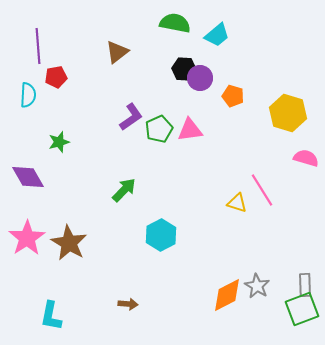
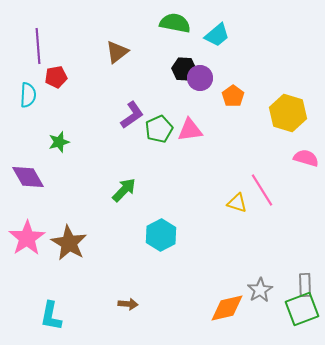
orange pentagon: rotated 20 degrees clockwise
purple L-shape: moved 1 px right, 2 px up
gray star: moved 3 px right, 4 px down; rotated 10 degrees clockwise
orange diamond: moved 13 px down; rotated 15 degrees clockwise
